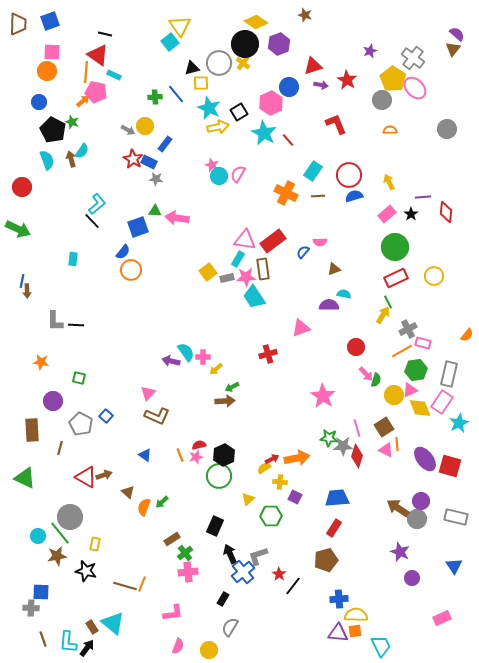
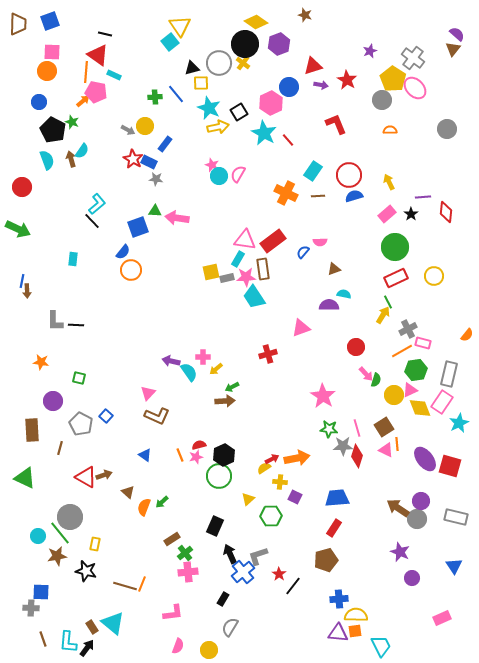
yellow square at (208, 272): moved 3 px right; rotated 24 degrees clockwise
cyan semicircle at (186, 352): moved 3 px right, 20 px down
green star at (329, 438): moved 9 px up
